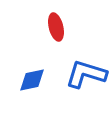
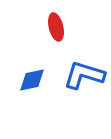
blue L-shape: moved 2 px left, 1 px down
